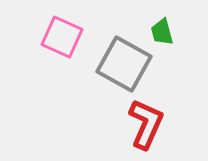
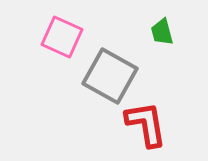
gray square: moved 14 px left, 12 px down
red L-shape: rotated 33 degrees counterclockwise
